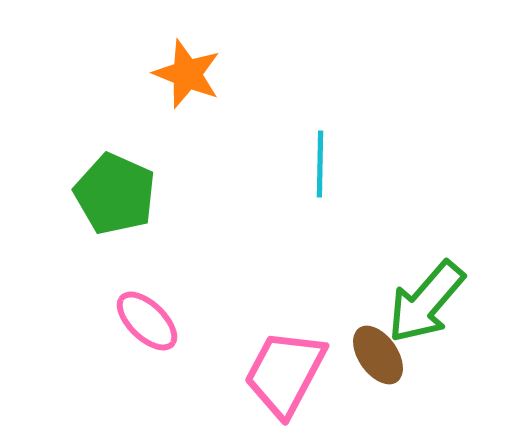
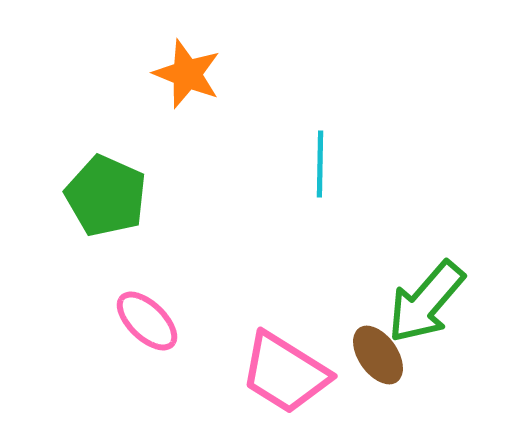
green pentagon: moved 9 px left, 2 px down
pink trapezoid: rotated 86 degrees counterclockwise
